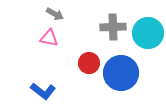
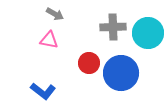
pink triangle: moved 2 px down
